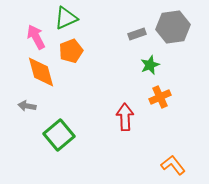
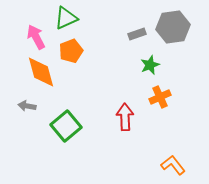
green square: moved 7 px right, 9 px up
